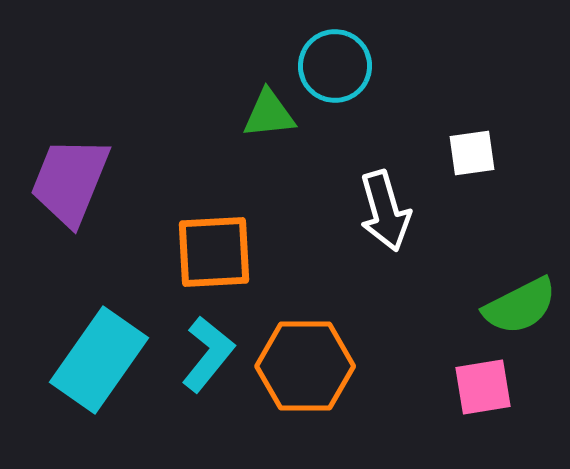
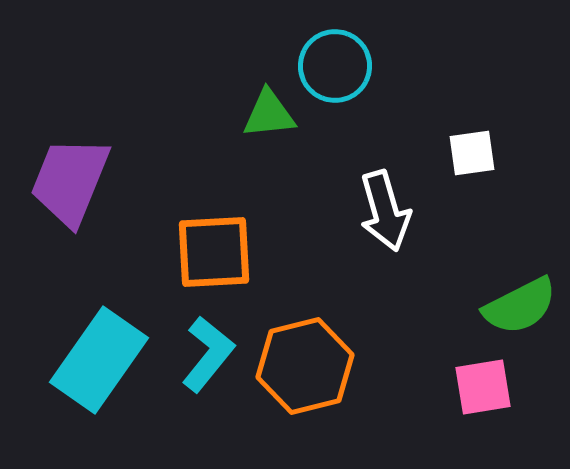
orange hexagon: rotated 14 degrees counterclockwise
